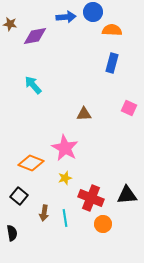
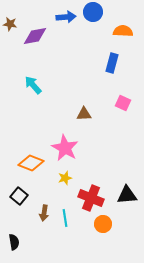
orange semicircle: moved 11 px right, 1 px down
pink square: moved 6 px left, 5 px up
black semicircle: moved 2 px right, 9 px down
